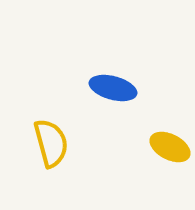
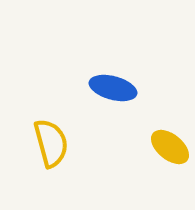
yellow ellipse: rotated 12 degrees clockwise
